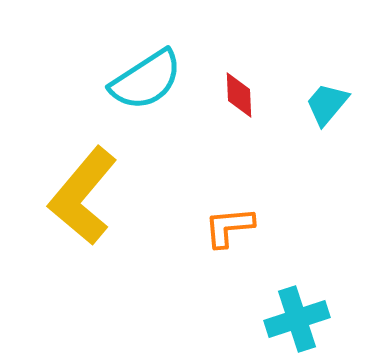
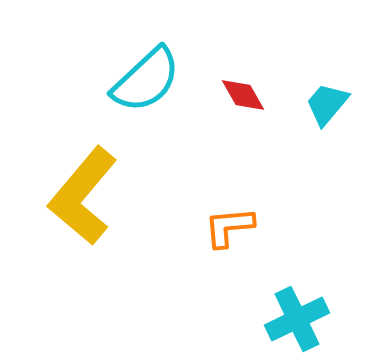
cyan semicircle: rotated 10 degrees counterclockwise
red diamond: moved 4 px right; rotated 27 degrees counterclockwise
cyan cross: rotated 8 degrees counterclockwise
